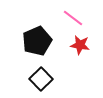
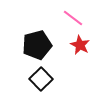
black pentagon: moved 4 px down; rotated 8 degrees clockwise
red star: rotated 18 degrees clockwise
